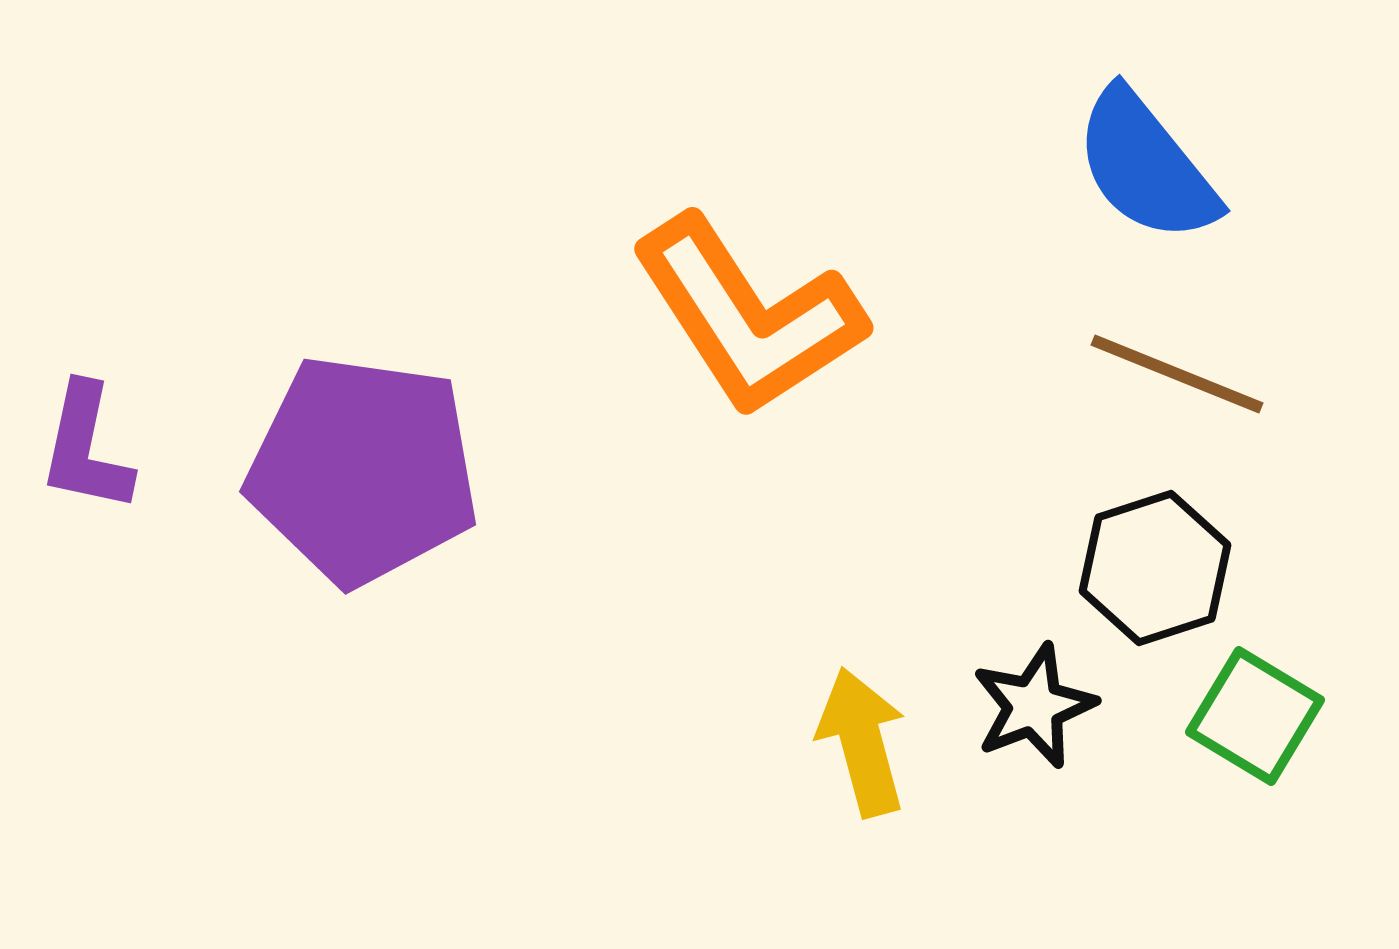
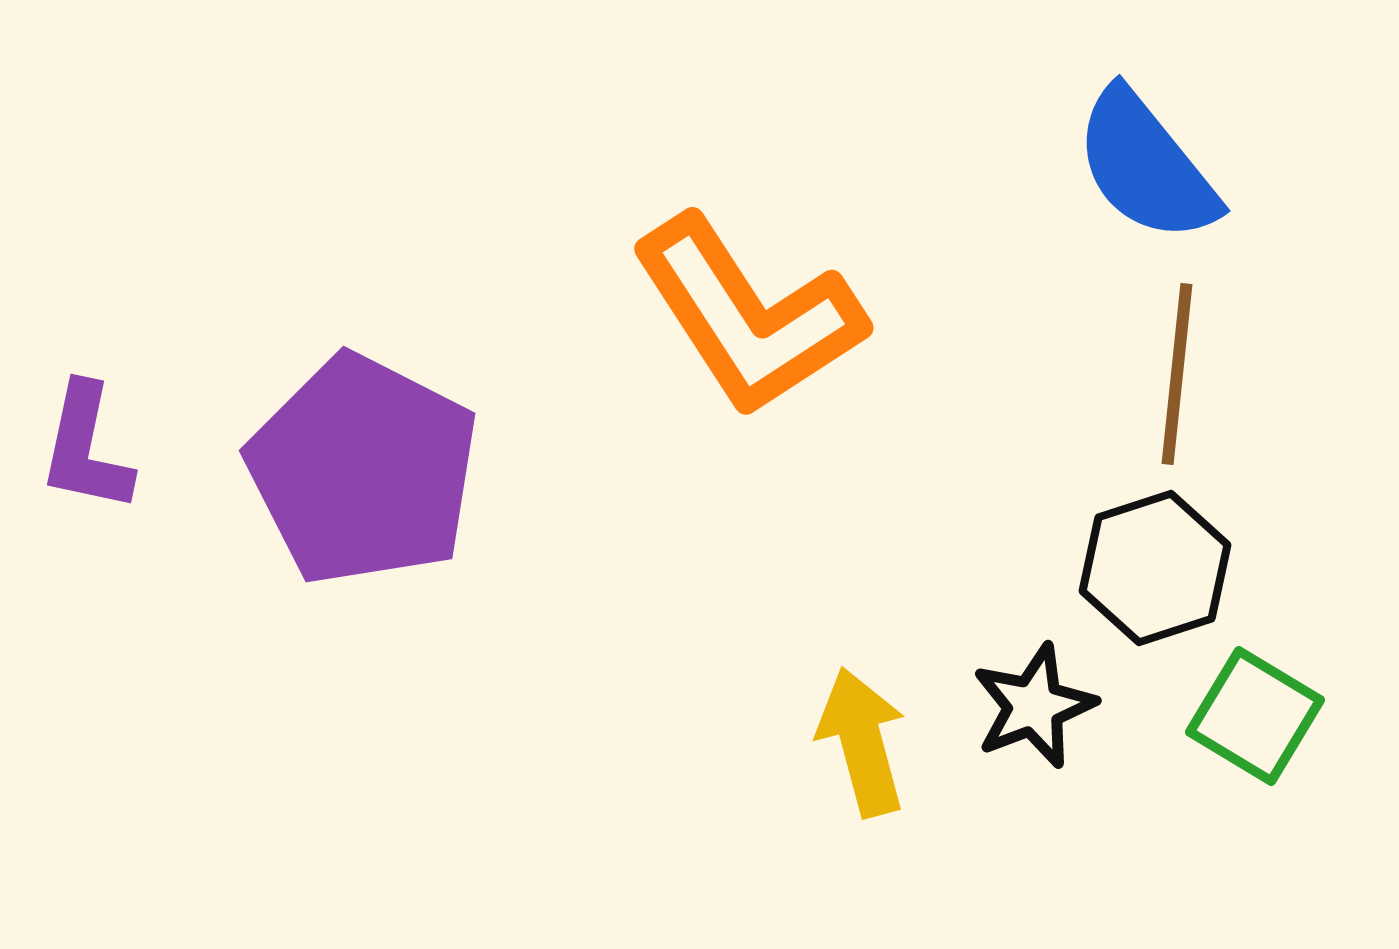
brown line: rotated 74 degrees clockwise
purple pentagon: rotated 19 degrees clockwise
